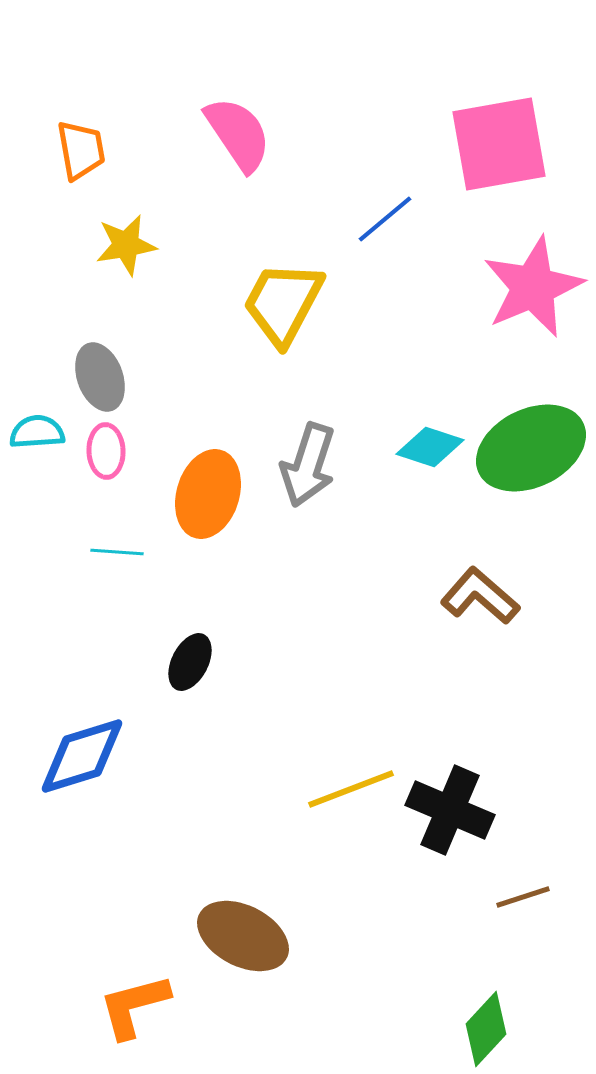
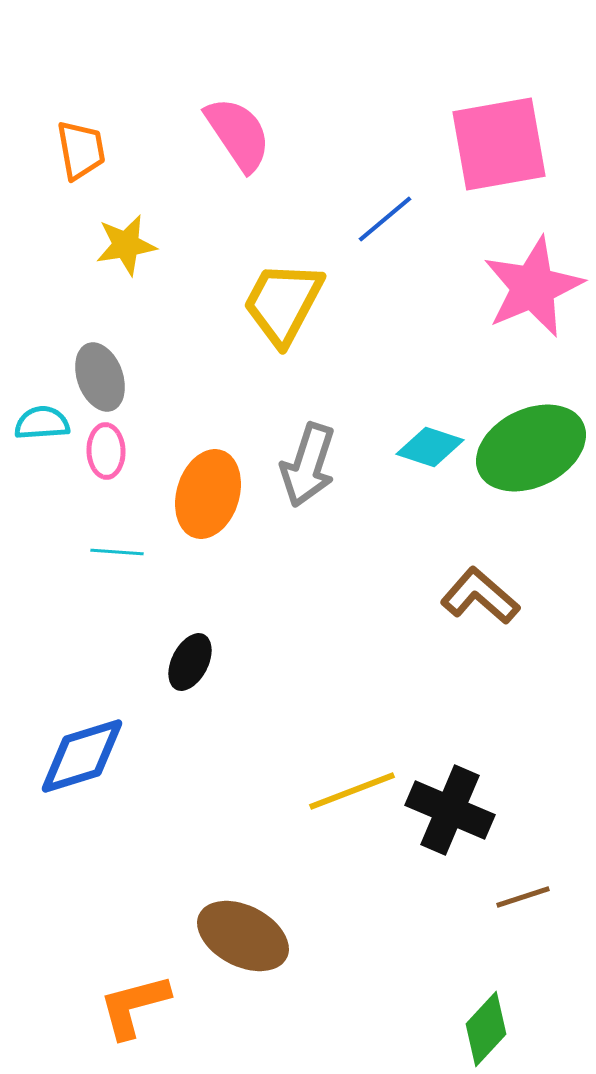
cyan semicircle: moved 5 px right, 9 px up
yellow line: moved 1 px right, 2 px down
